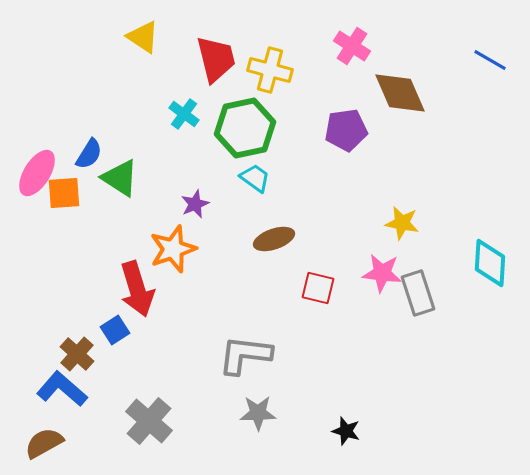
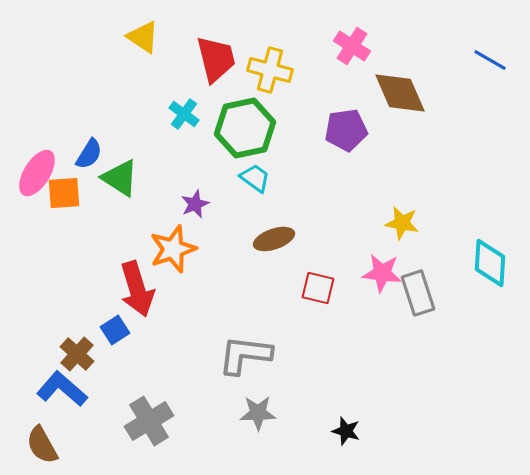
gray cross: rotated 18 degrees clockwise
brown semicircle: moved 2 px left, 2 px down; rotated 90 degrees counterclockwise
